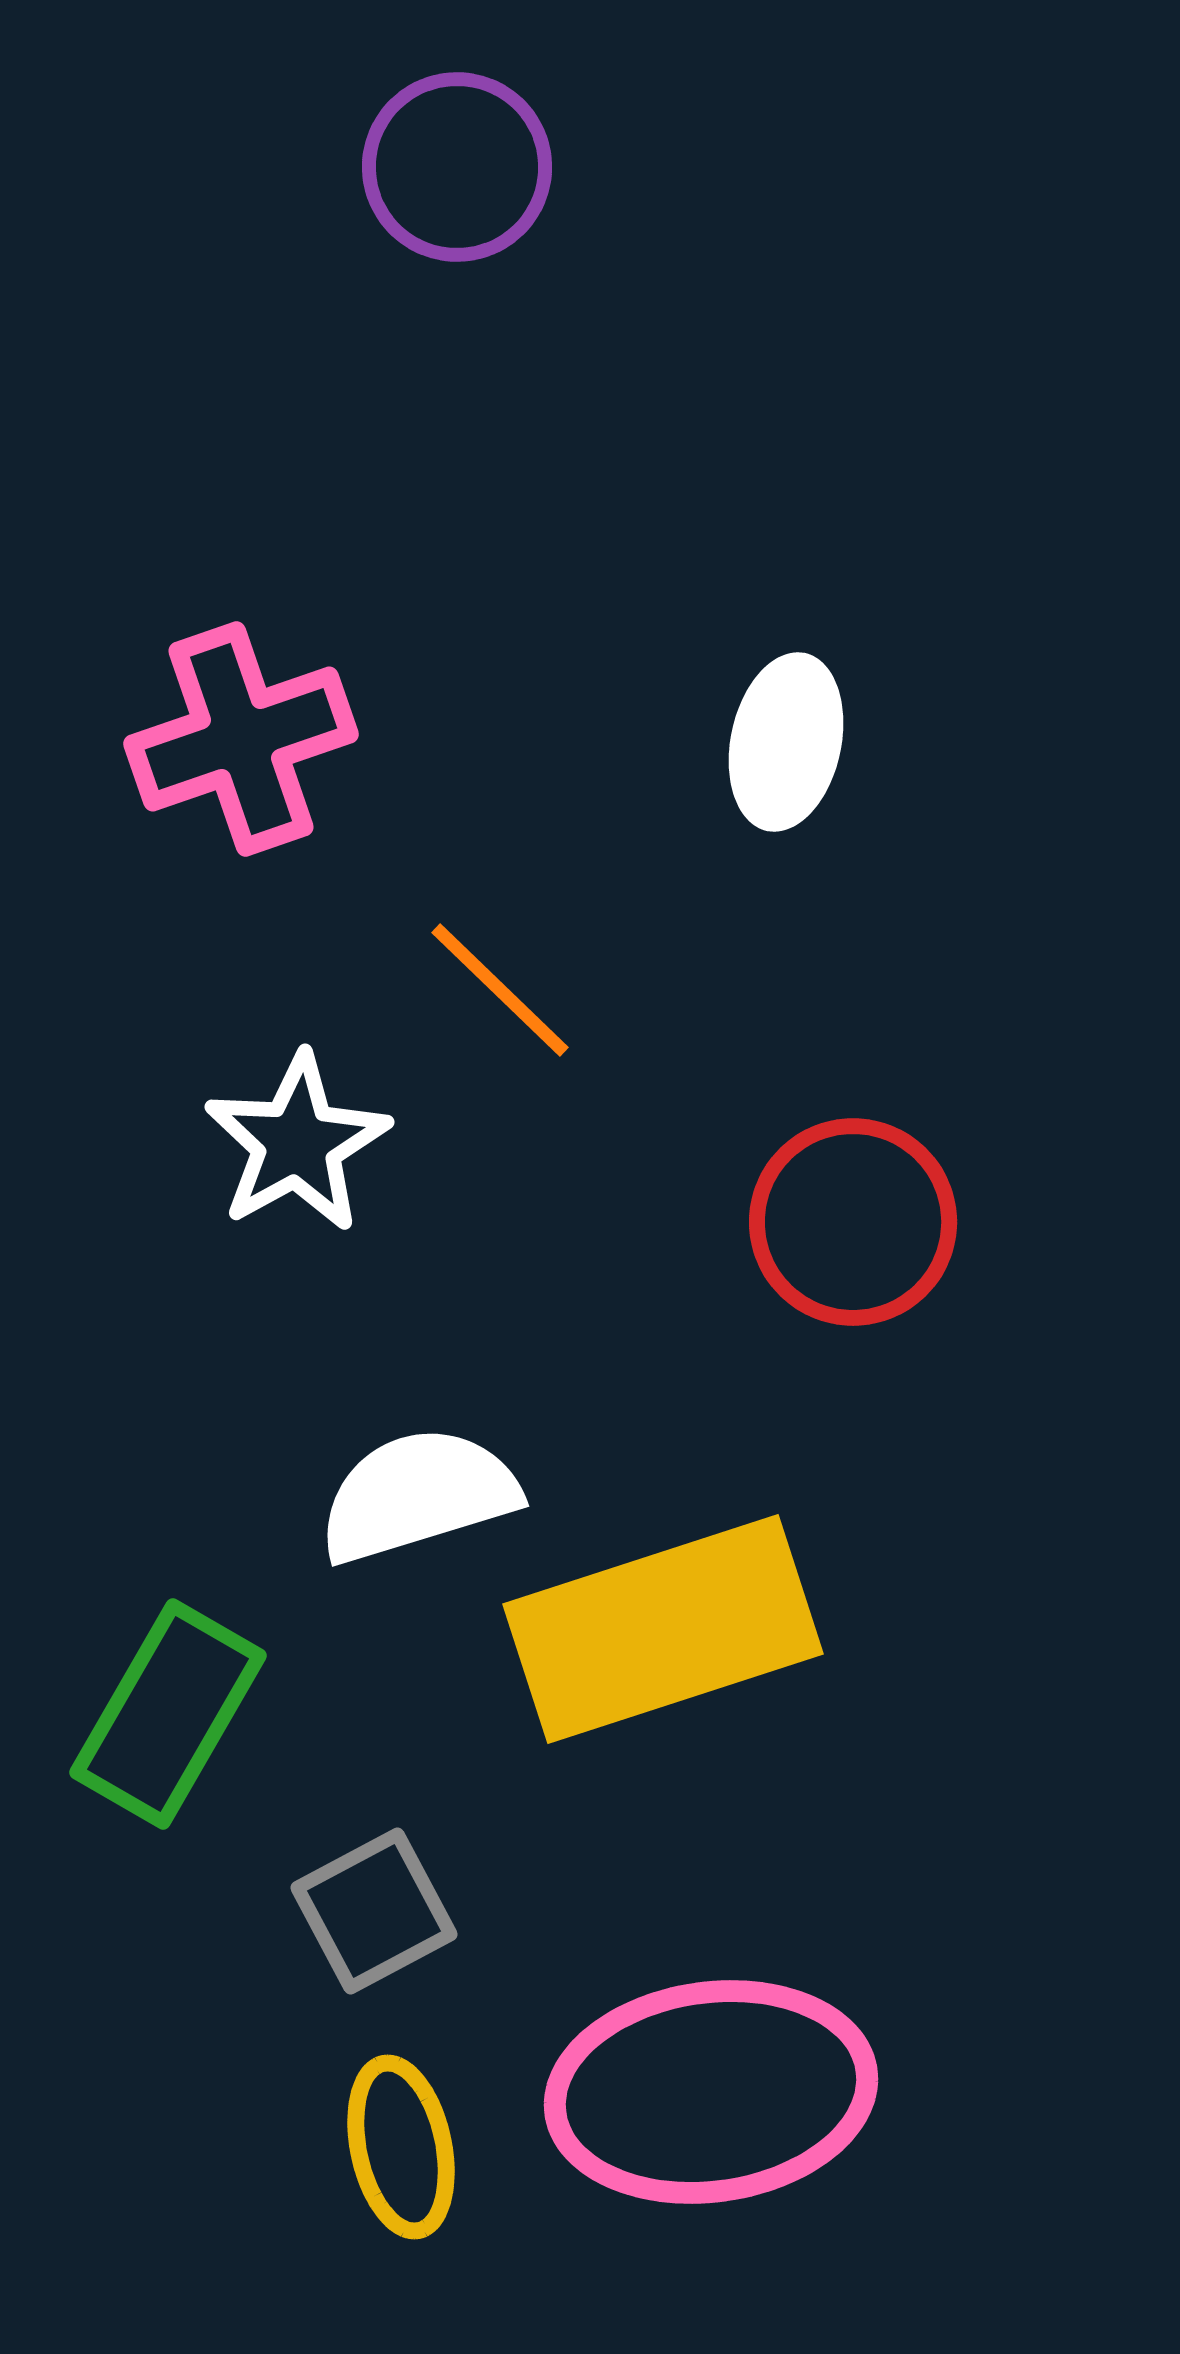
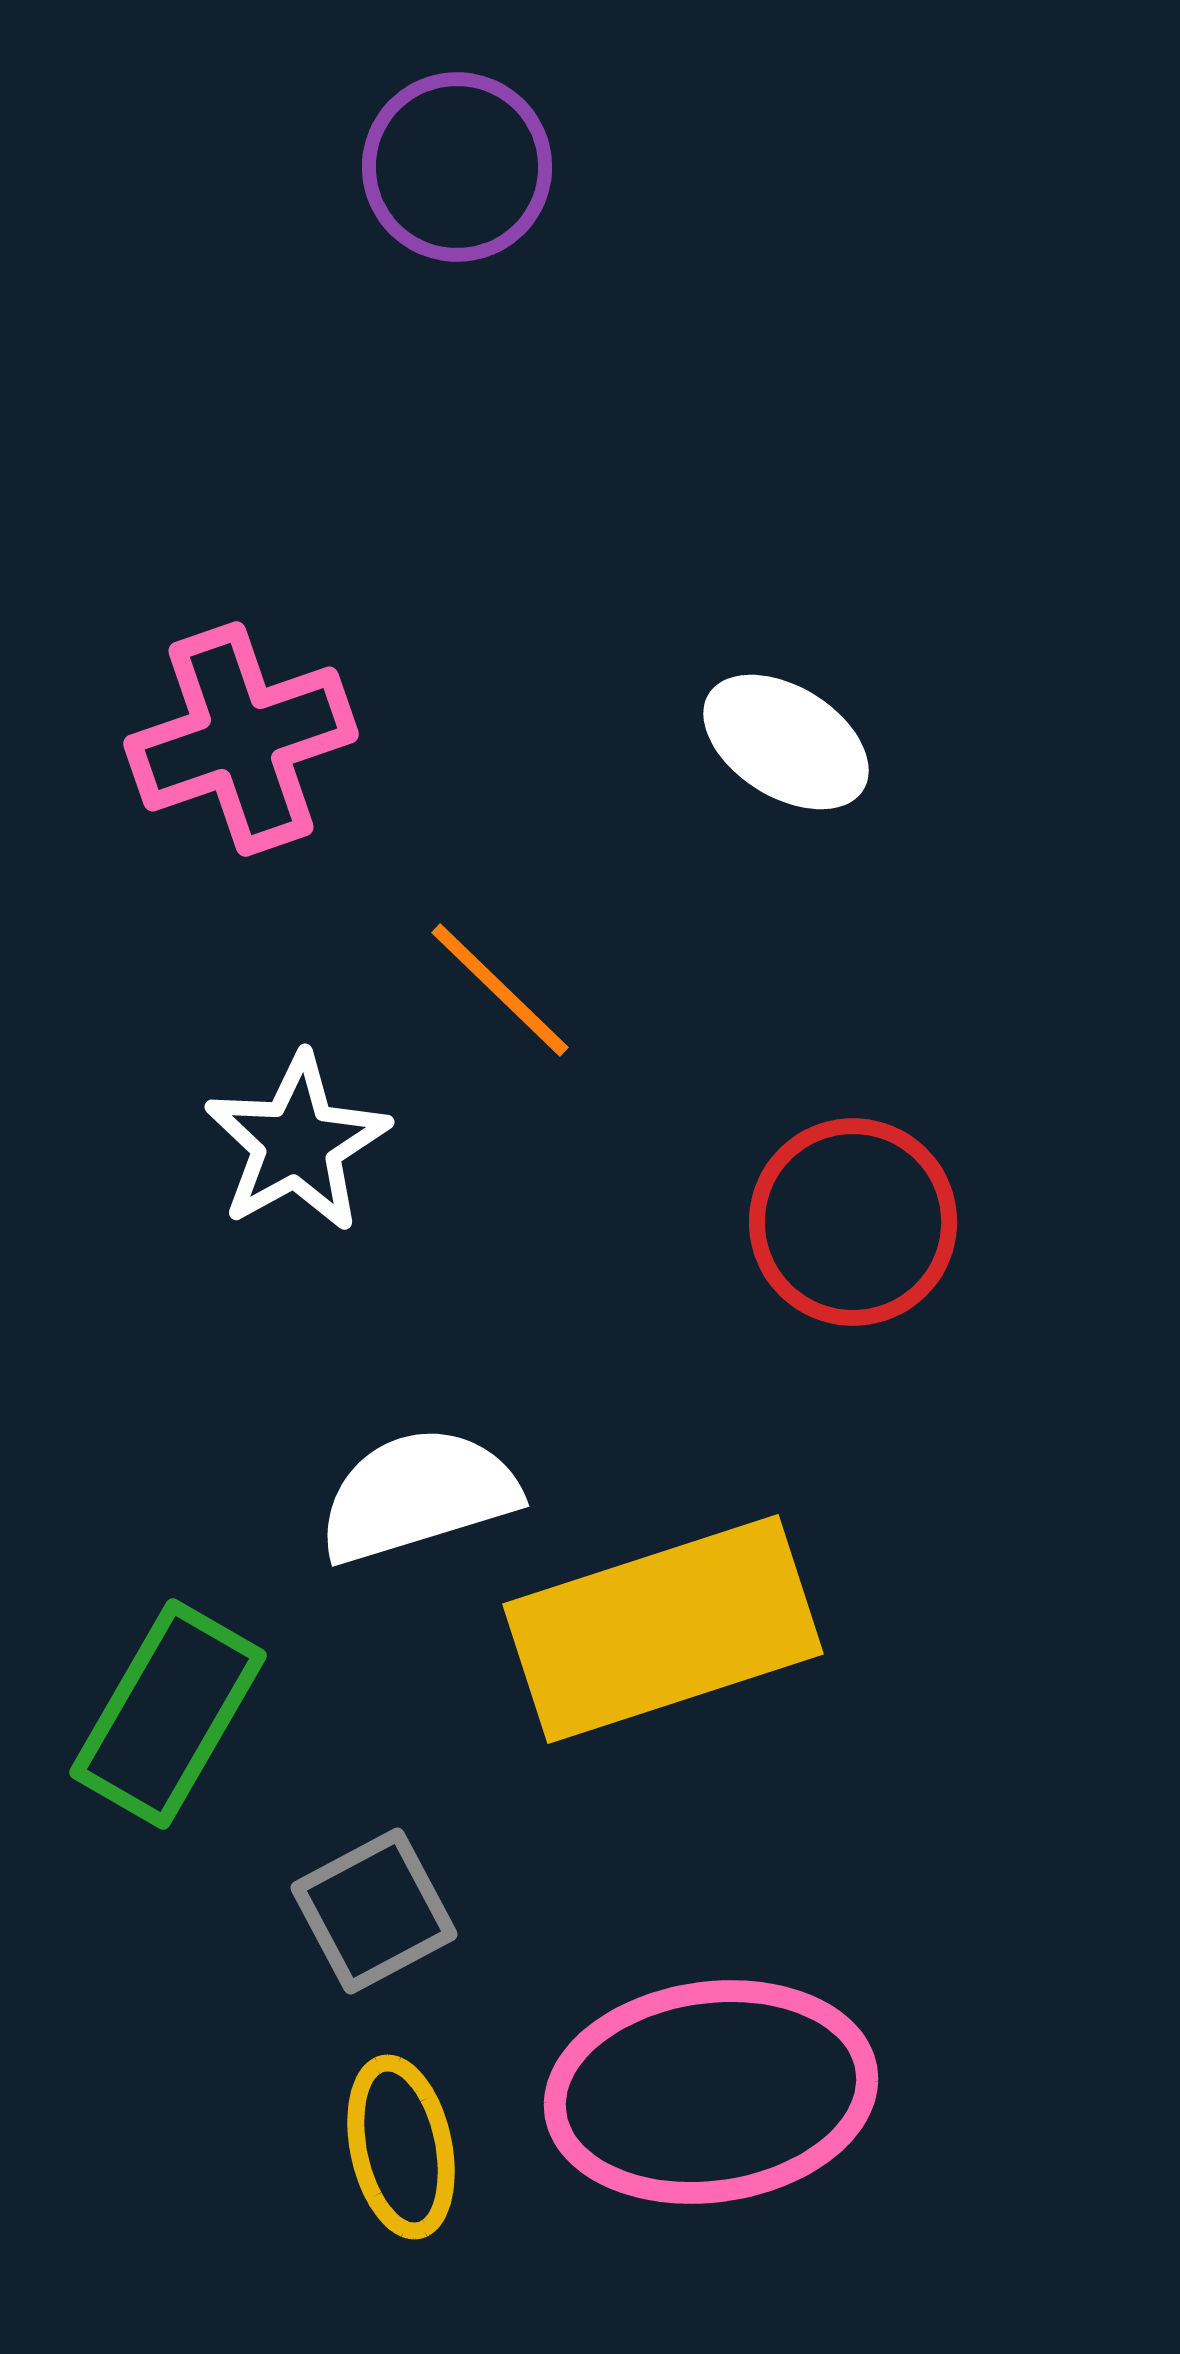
white ellipse: rotated 70 degrees counterclockwise
